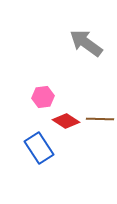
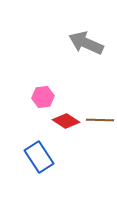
gray arrow: rotated 12 degrees counterclockwise
brown line: moved 1 px down
blue rectangle: moved 9 px down
